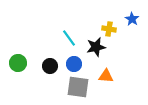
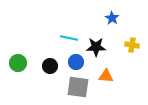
blue star: moved 20 px left, 1 px up
yellow cross: moved 23 px right, 16 px down
cyan line: rotated 42 degrees counterclockwise
black star: rotated 12 degrees clockwise
blue circle: moved 2 px right, 2 px up
